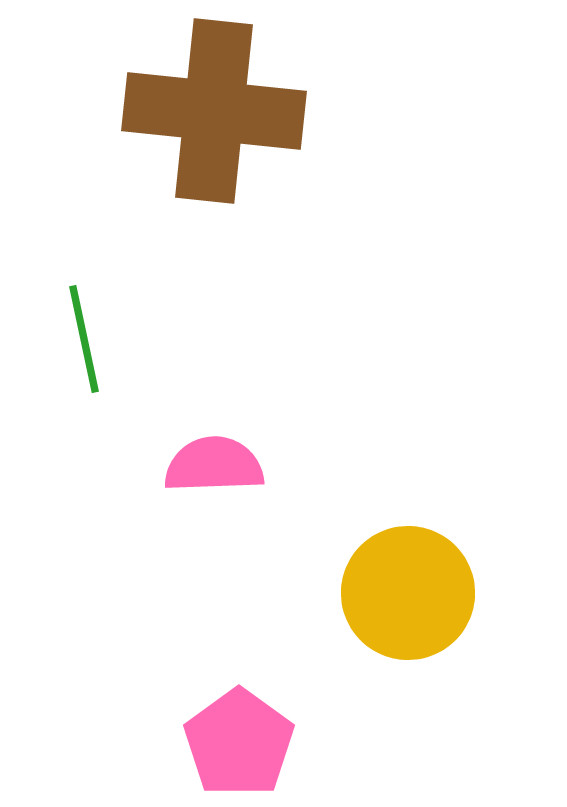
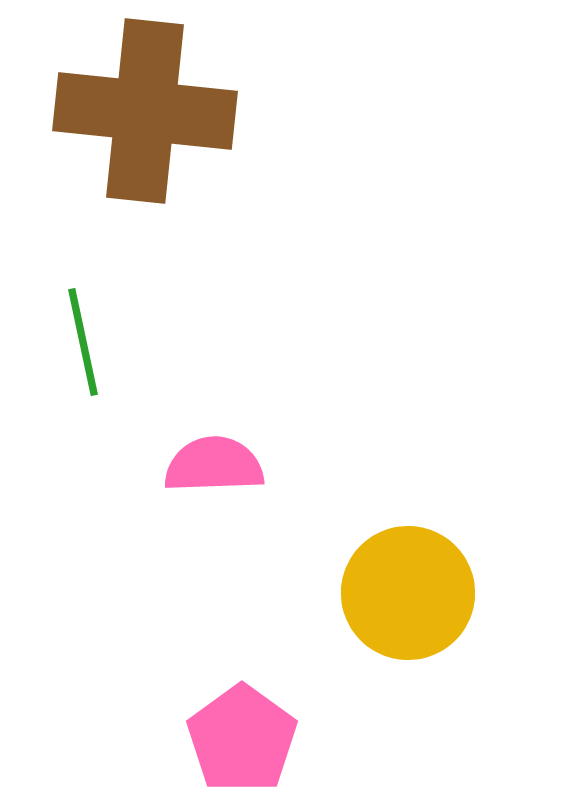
brown cross: moved 69 px left
green line: moved 1 px left, 3 px down
pink pentagon: moved 3 px right, 4 px up
